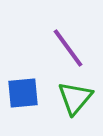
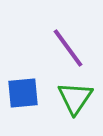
green triangle: rotated 6 degrees counterclockwise
